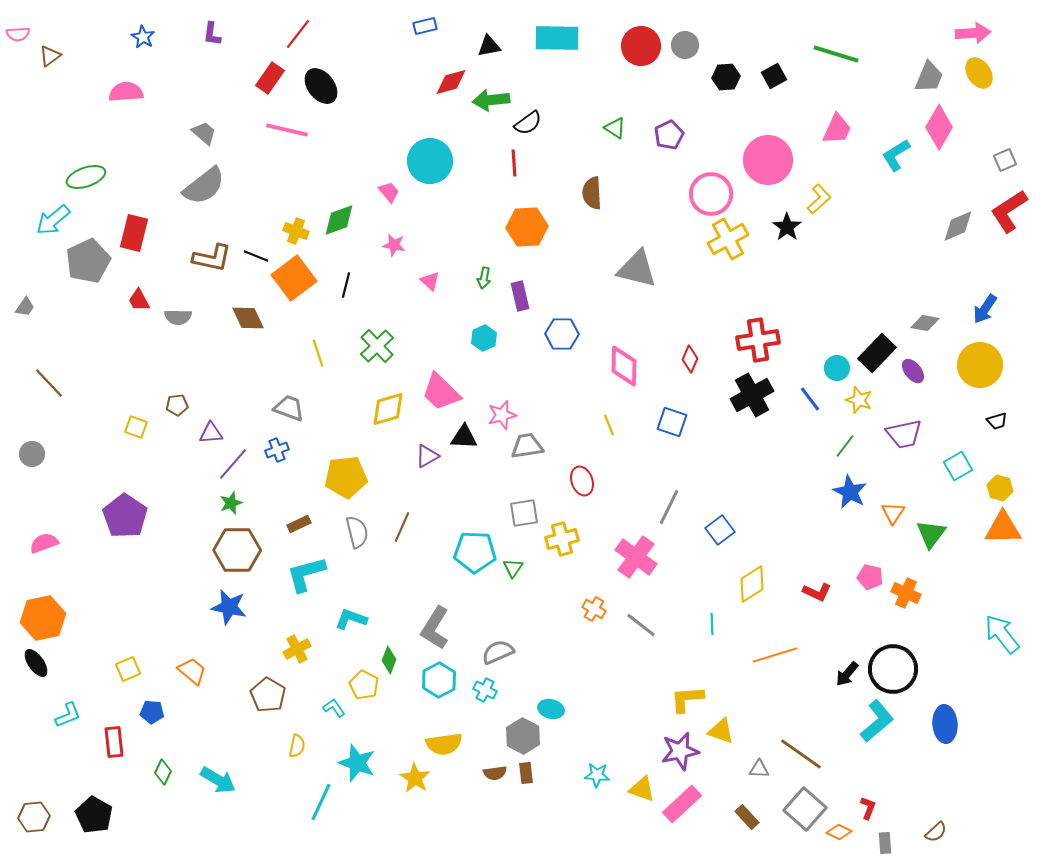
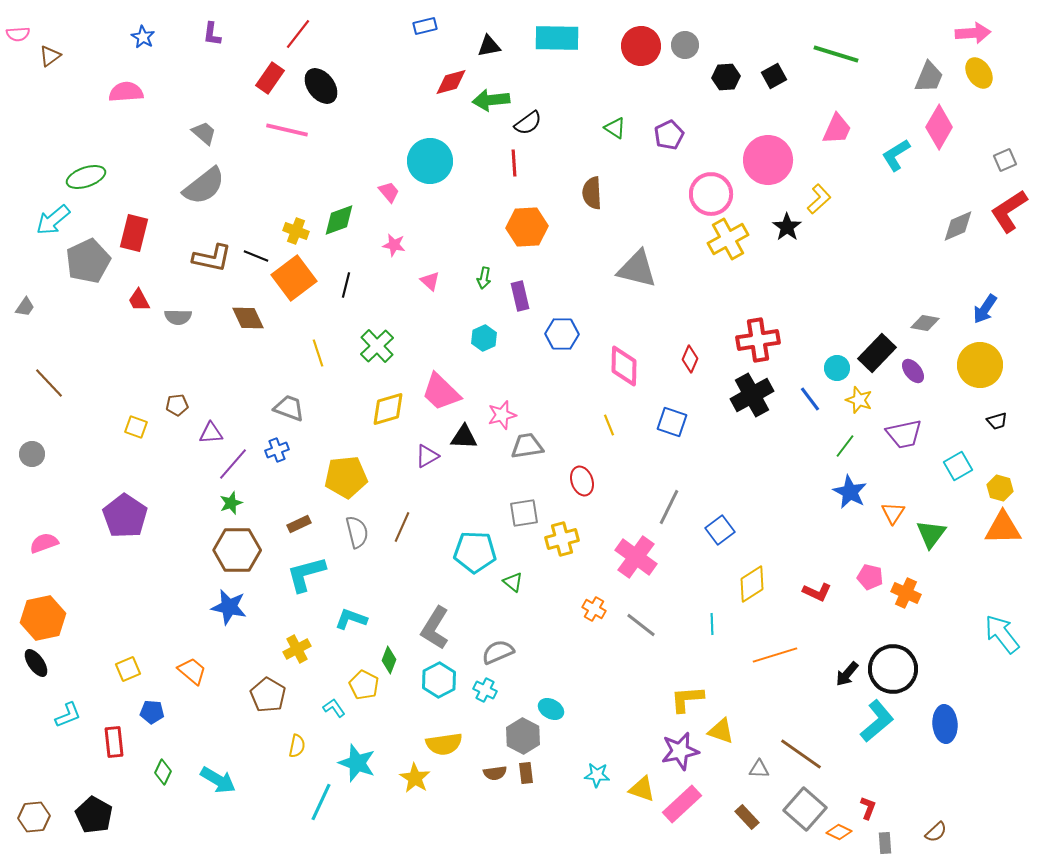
green triangle at (513, 568): moved 14 px down; rotated 25 degrees counterclockwise
cyan ellipse at (551, 709): rotated 15 degrees clockwise
